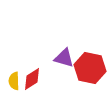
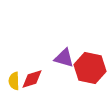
red diamond: rotated 15 degrees clockwise
